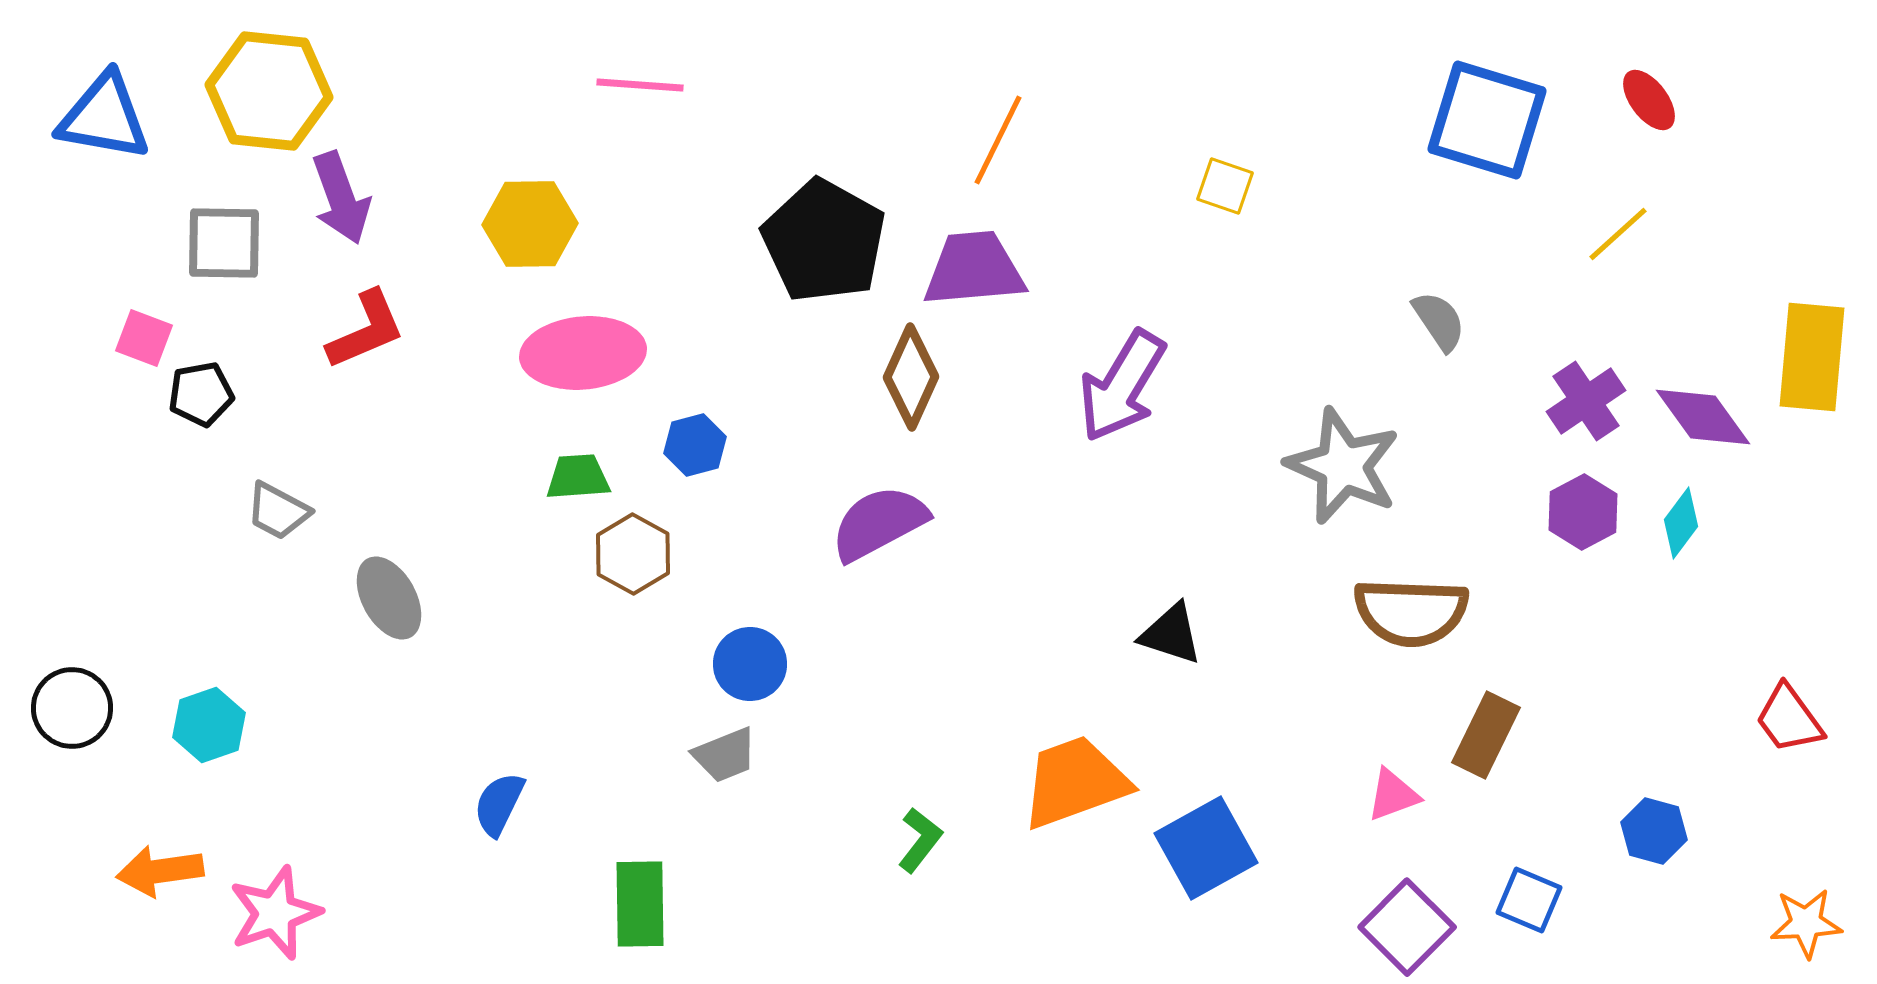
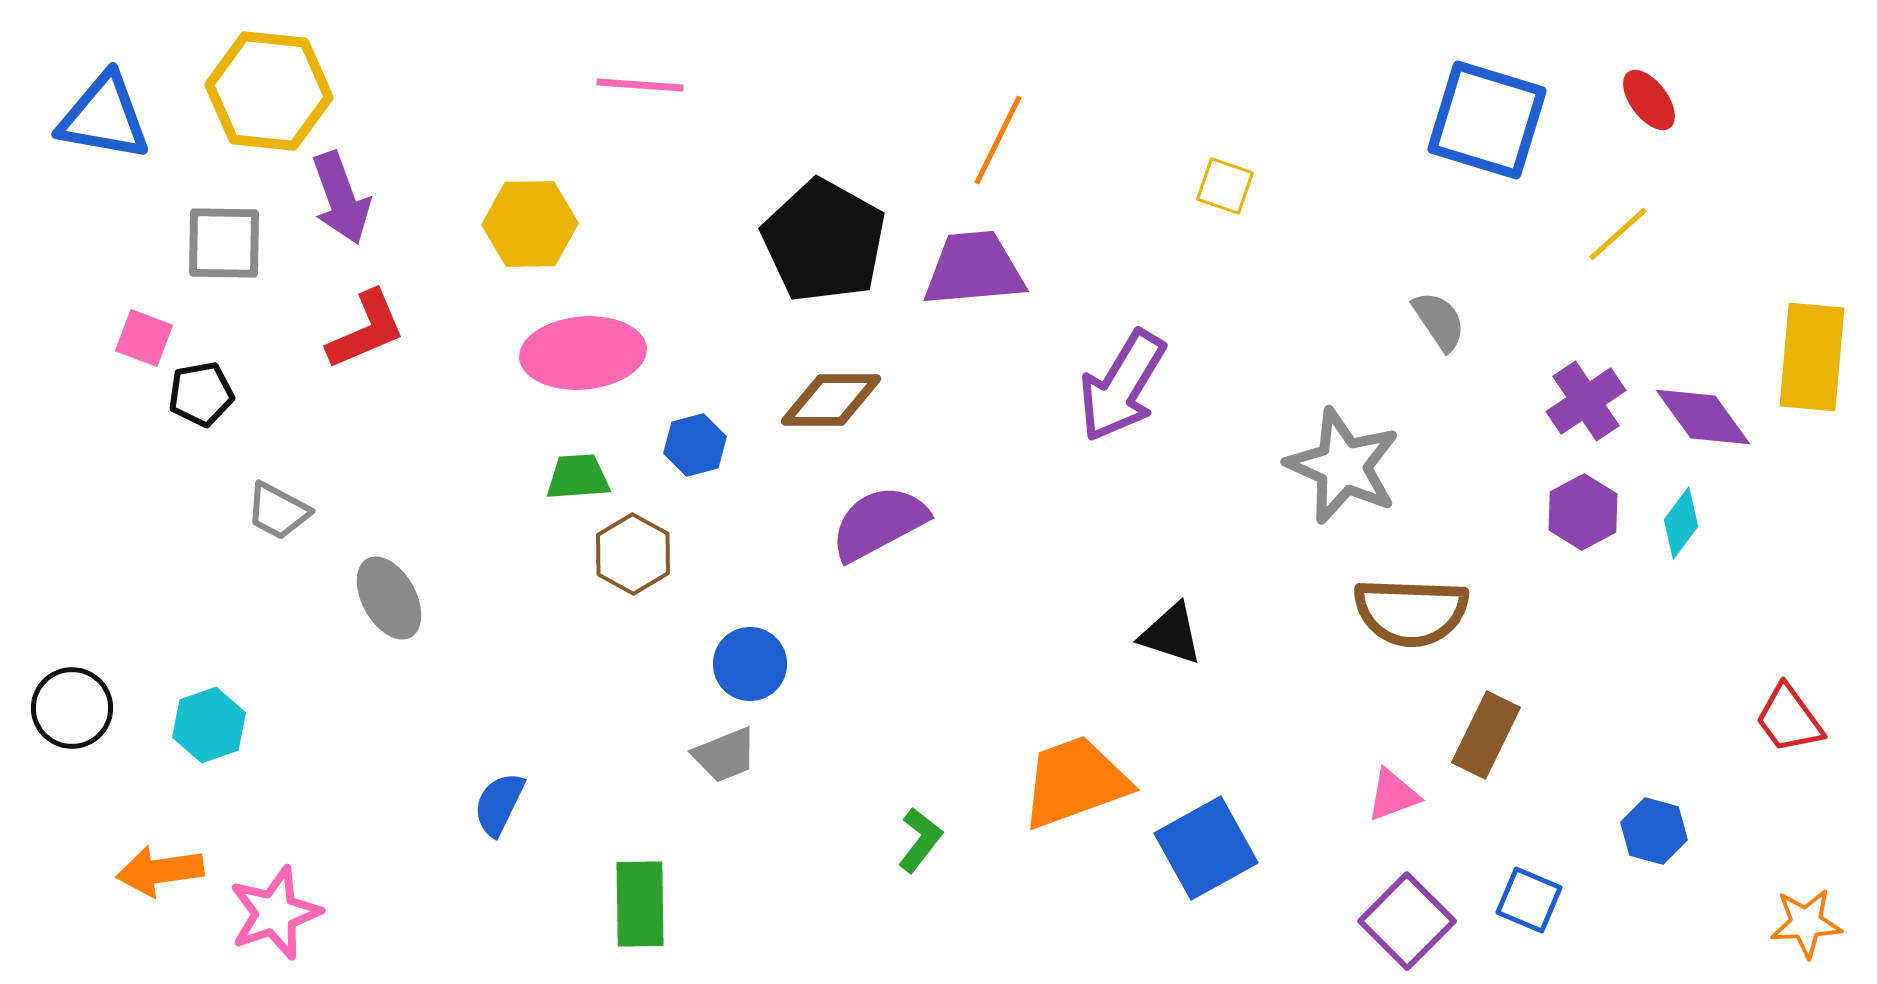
brown diamond at (911, 377): moved 80 px left, 23 px down; rotated 66 degrees clockwise
purple square at (1407, 927): moved 6 px up
